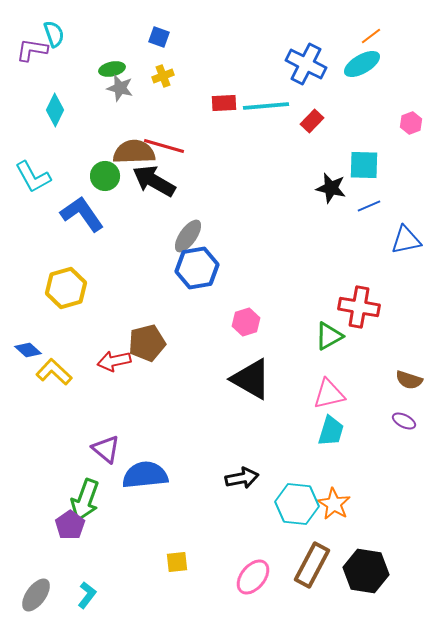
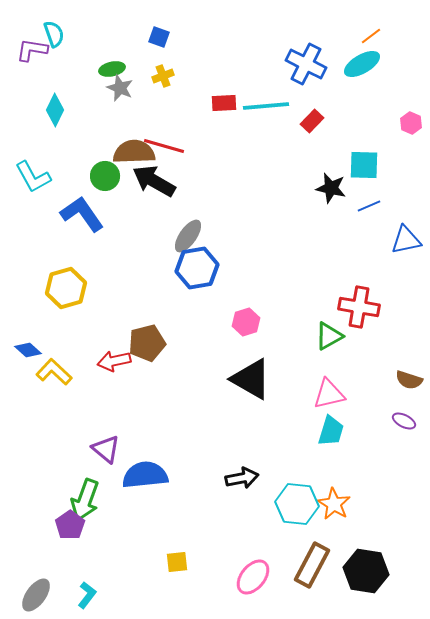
gray star at (120, 88): rotated 8 degrees clockwise
pink hexagon at (411, 123): rotated 15 degrees counterclockwise
